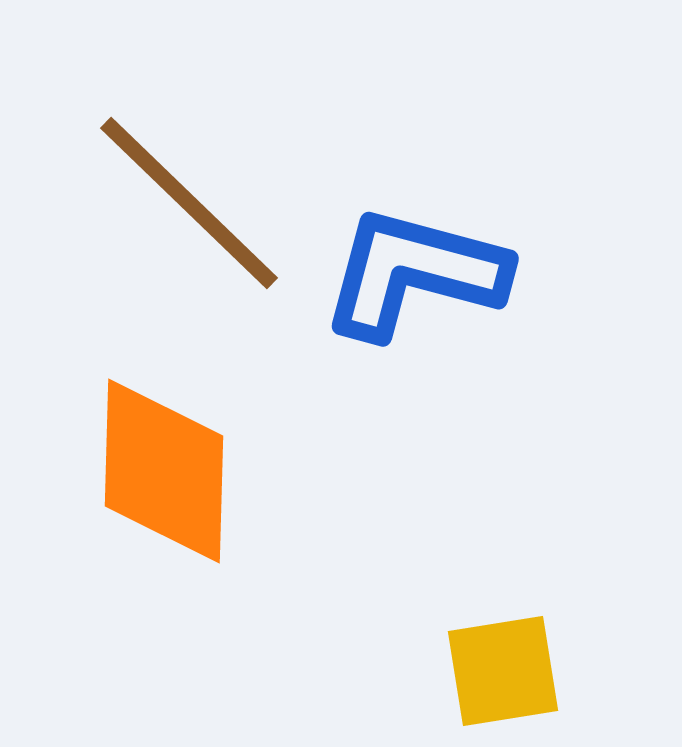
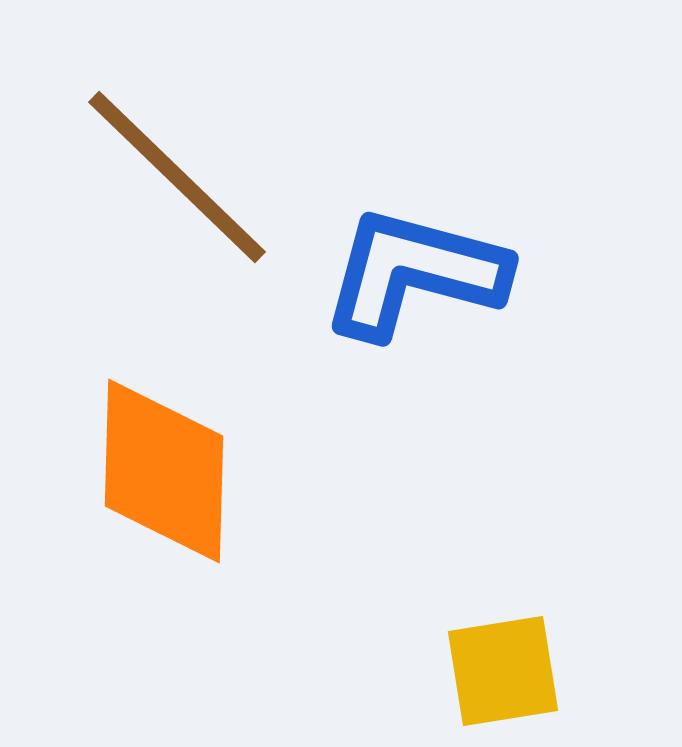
brown line: moved 12 px left, 26 px up
